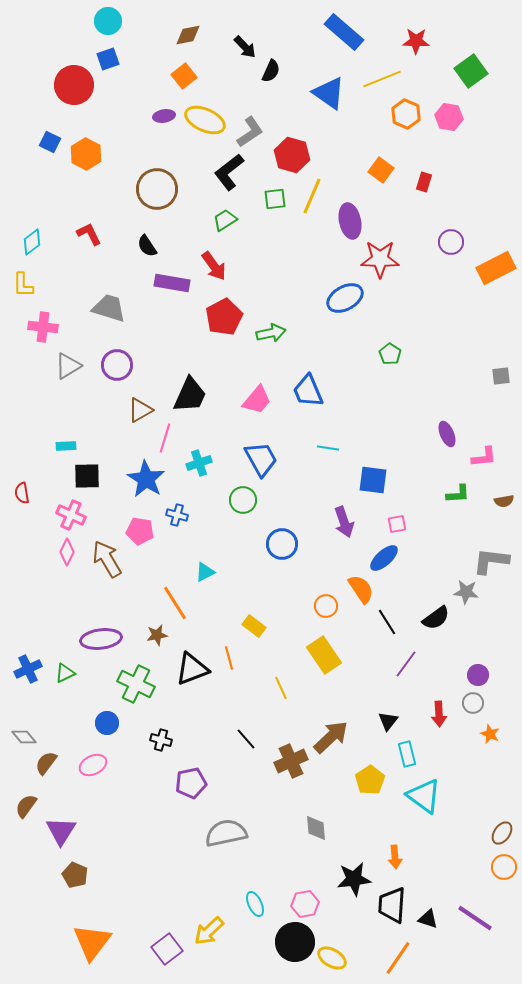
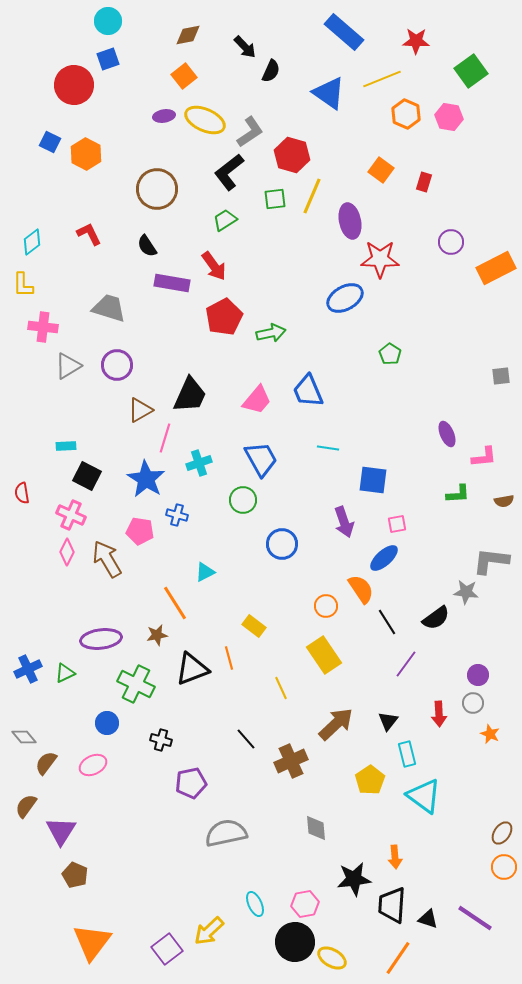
black square at (87, 476): rotated 28 degrees clockwise
brown arrow at (331, 737): moved 5 px right, 13 px up
